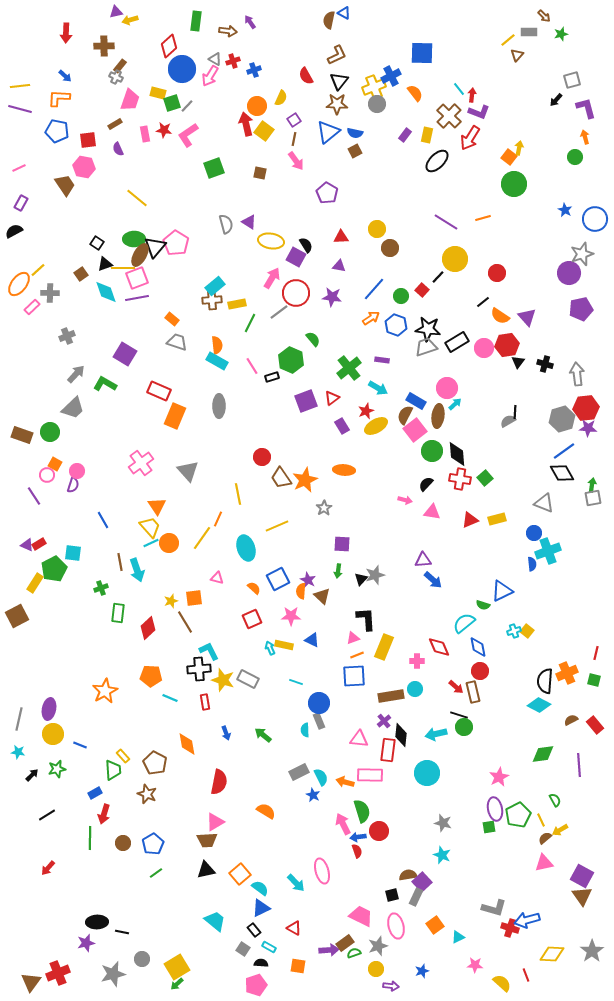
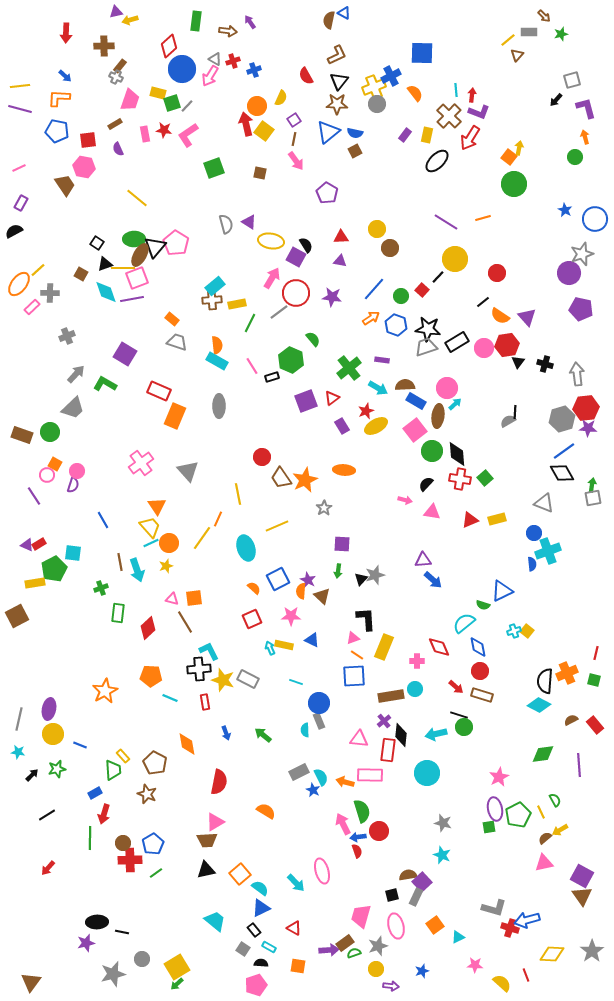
cyan line at (459, 89): moved 3 px left, 1 px down; rotated 32 degrees clockwise
purple triangle at (339, 266): moved 1 px right, 5 px up
brown square at (81, 274): rotated 24 degrees counterclockwise
purple line at (137, 298): moved 5 px left, 1 px down
purple pentagon at (581, 309): rotated 25 degrees clockwise
brown semicircle at (405, 415): moved 30 px up; rotated 60 degrees clockwise
pink triangle at (217, 578): moved 45 px left, 21 px down
yellow rectangle at (35, 583): rotated 48 degrees clockwise
yellow star at (171, 601): moved 5 px left, 35 px up
orange line at (357, 655): rotated 56 degrees clockwise
brown rectangle at (473, 692): moved 9 px right, 3 px down; rotated 60 degrees counterclockwise
blue star at (313, 795): moved 5 px up
yellow line at (541, 820): moved 8 px up
pink trapezoid at (361, 916): rotated 100 degrees counterclockwise
red cross at (58, 973): moved 72 px right, 113 px up; rotated 20 degrees clockwise
